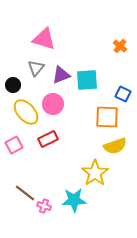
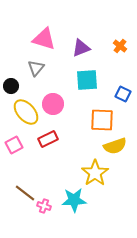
purple triangle: moved 20 px right, 27 px up
black circle: moved 2 px left, 1 px down
orange square: moved 5 px left, 3 px down
